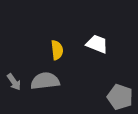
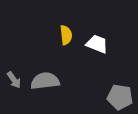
yellow semicircle: moved 9 px right, 15 px up
gray arrow: moved 2 px up
gray pentagon: rotated 10 degrees counterclockwise
